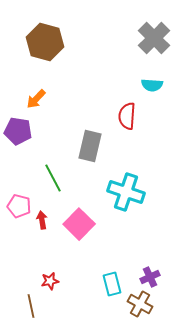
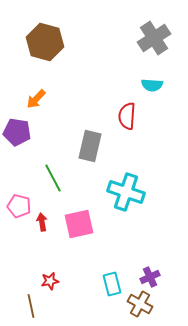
gray cross: rotated 12 degrees clockwise
purple pentagon: moved 1 px left, 1 px down
red arrow: moved 2 px down
pink square: rotated 32 degrees clockwise
